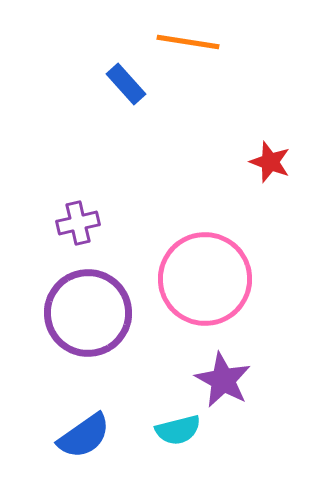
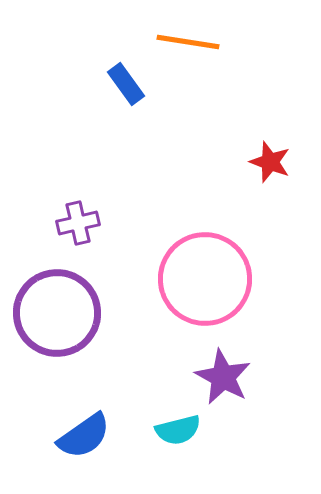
blue rectangle: rotated 6 degrees clockwise
purple circle: moved 31 px left
purple star: moved 3 px up
